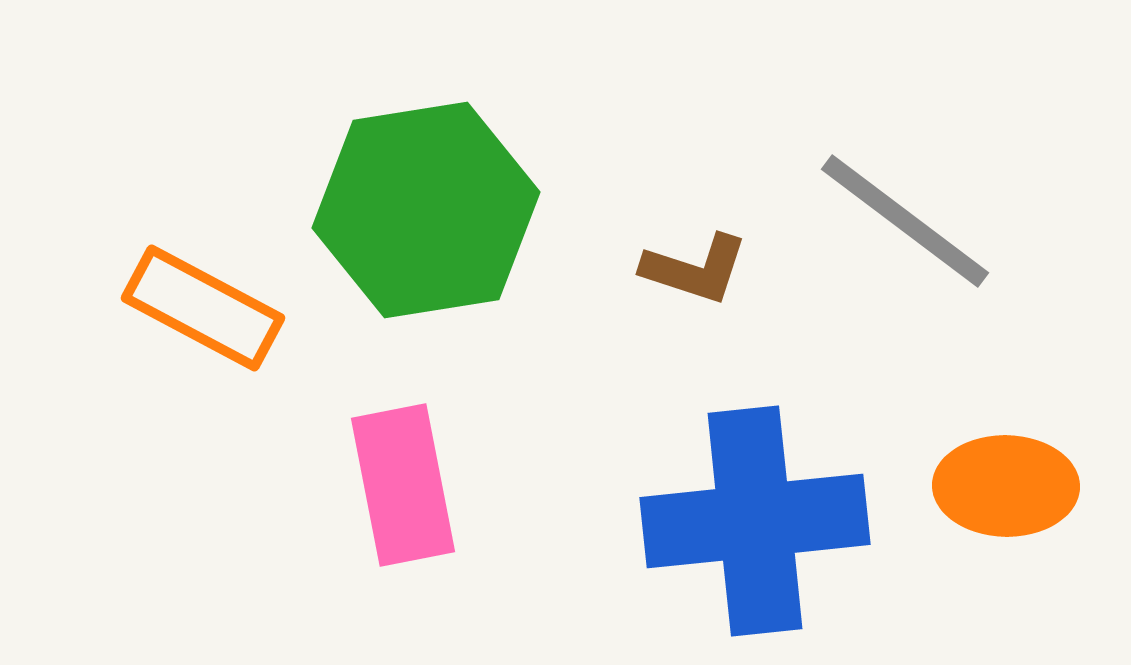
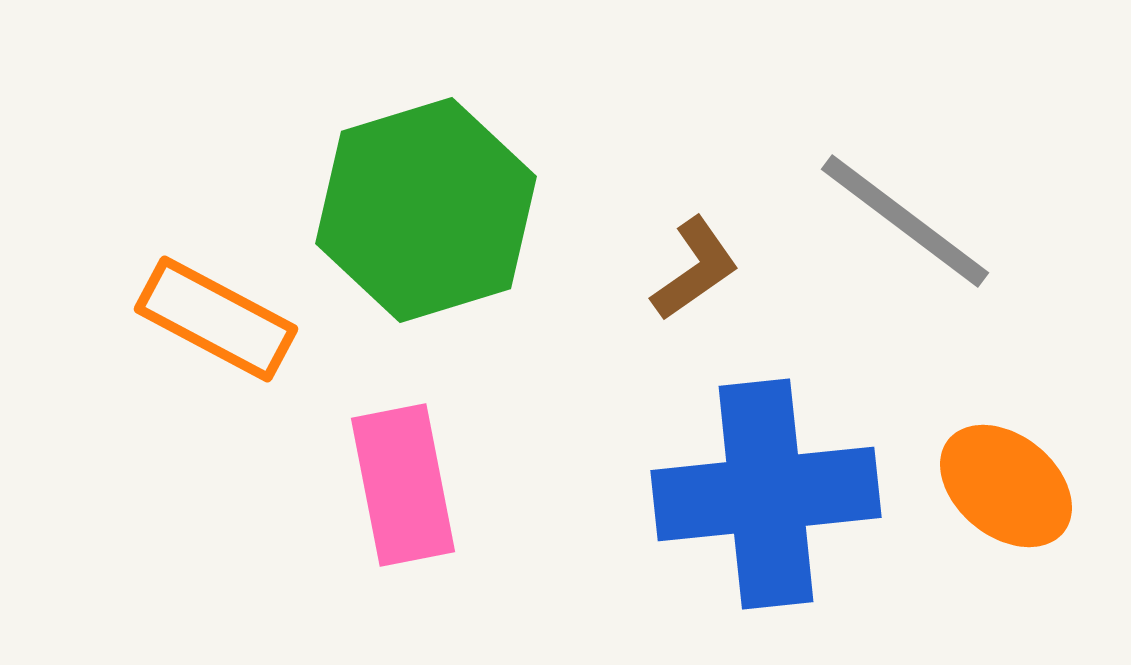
green hexagon: rotated 8 degrees counterclockwise
brown L-shape: rotated 53 degrees counterclockwise
orange rectangle: moved 13 px right, 11 px down
orange ellipse: rotated 38 degrees clockwise
blue cross: moved 11 px right, 27 px up
